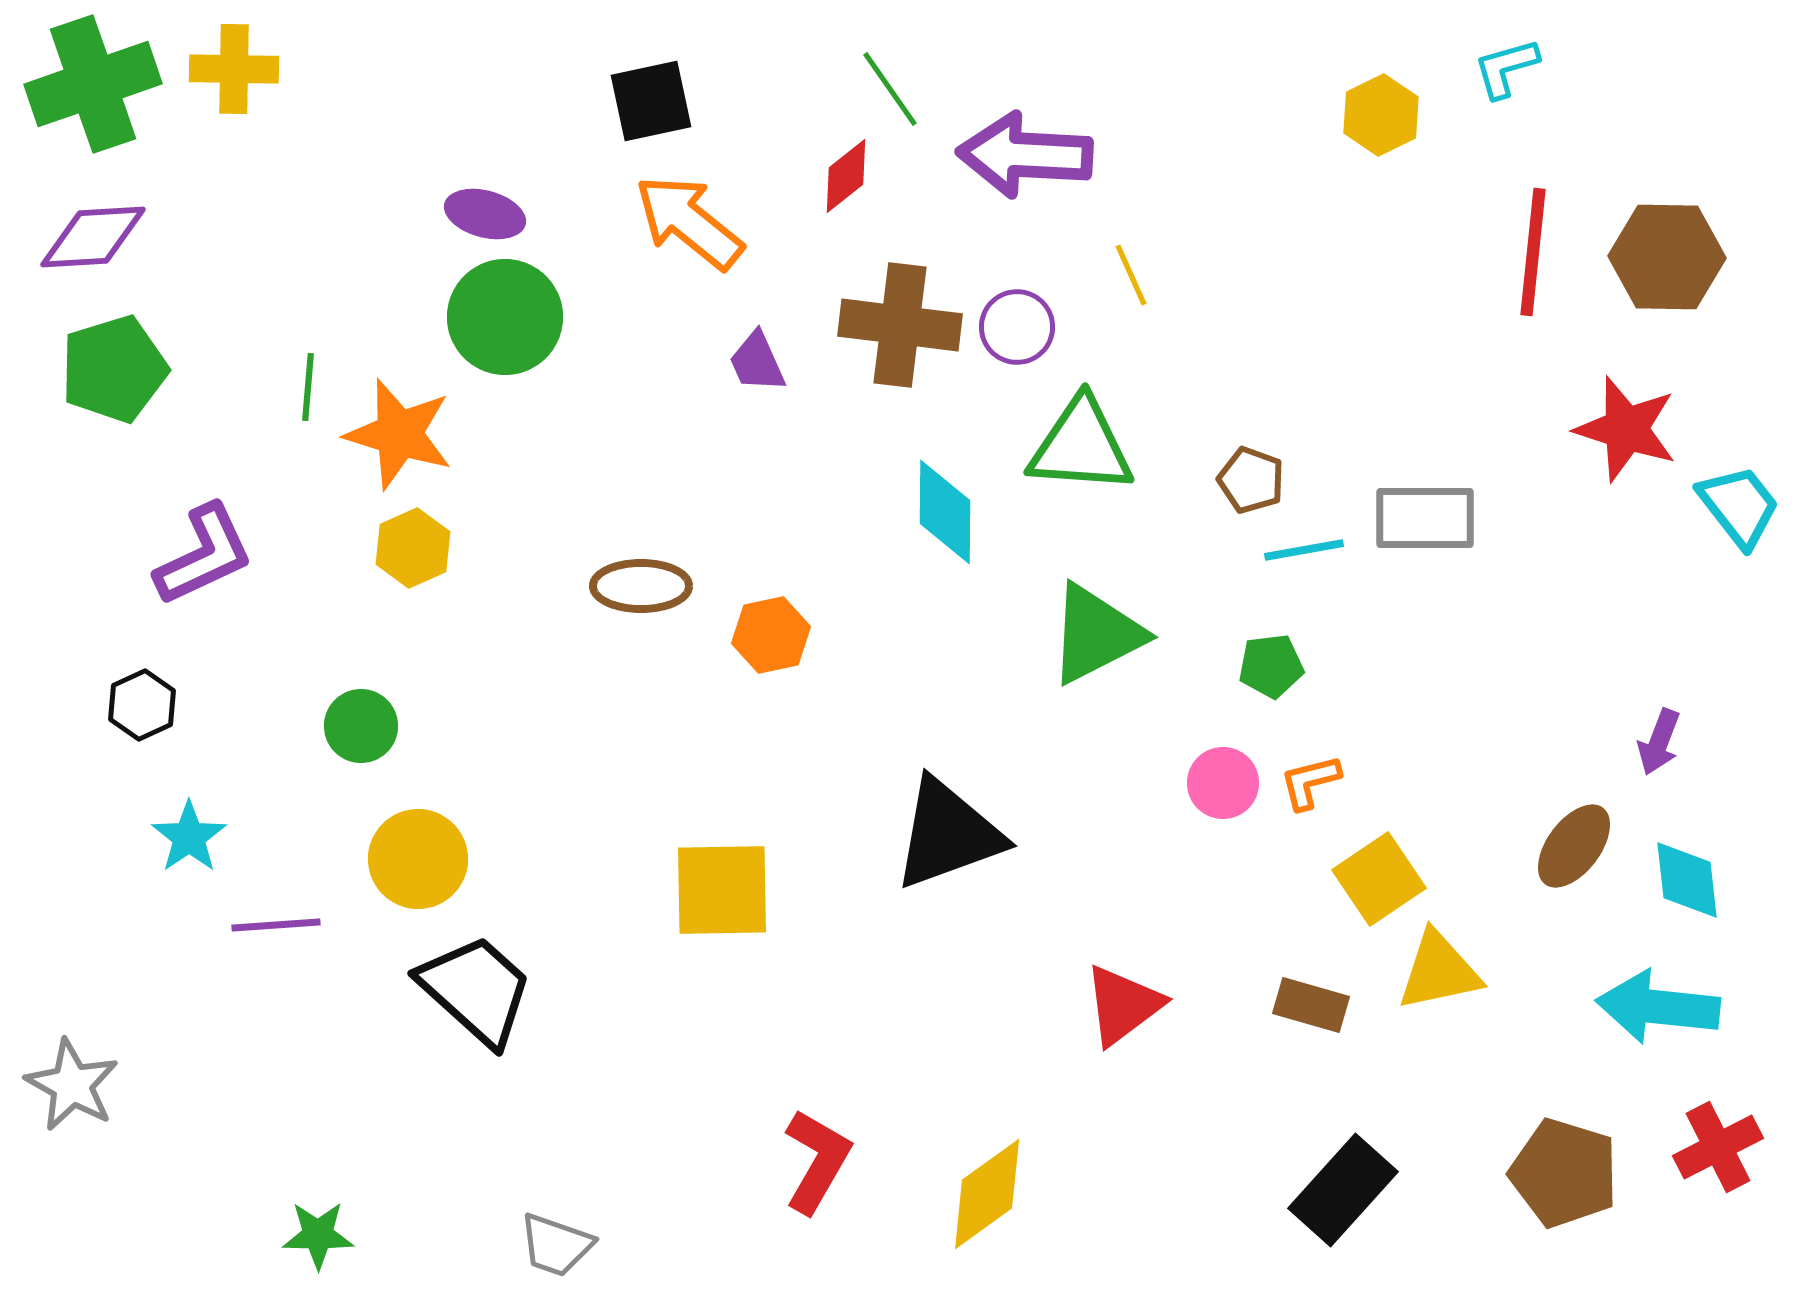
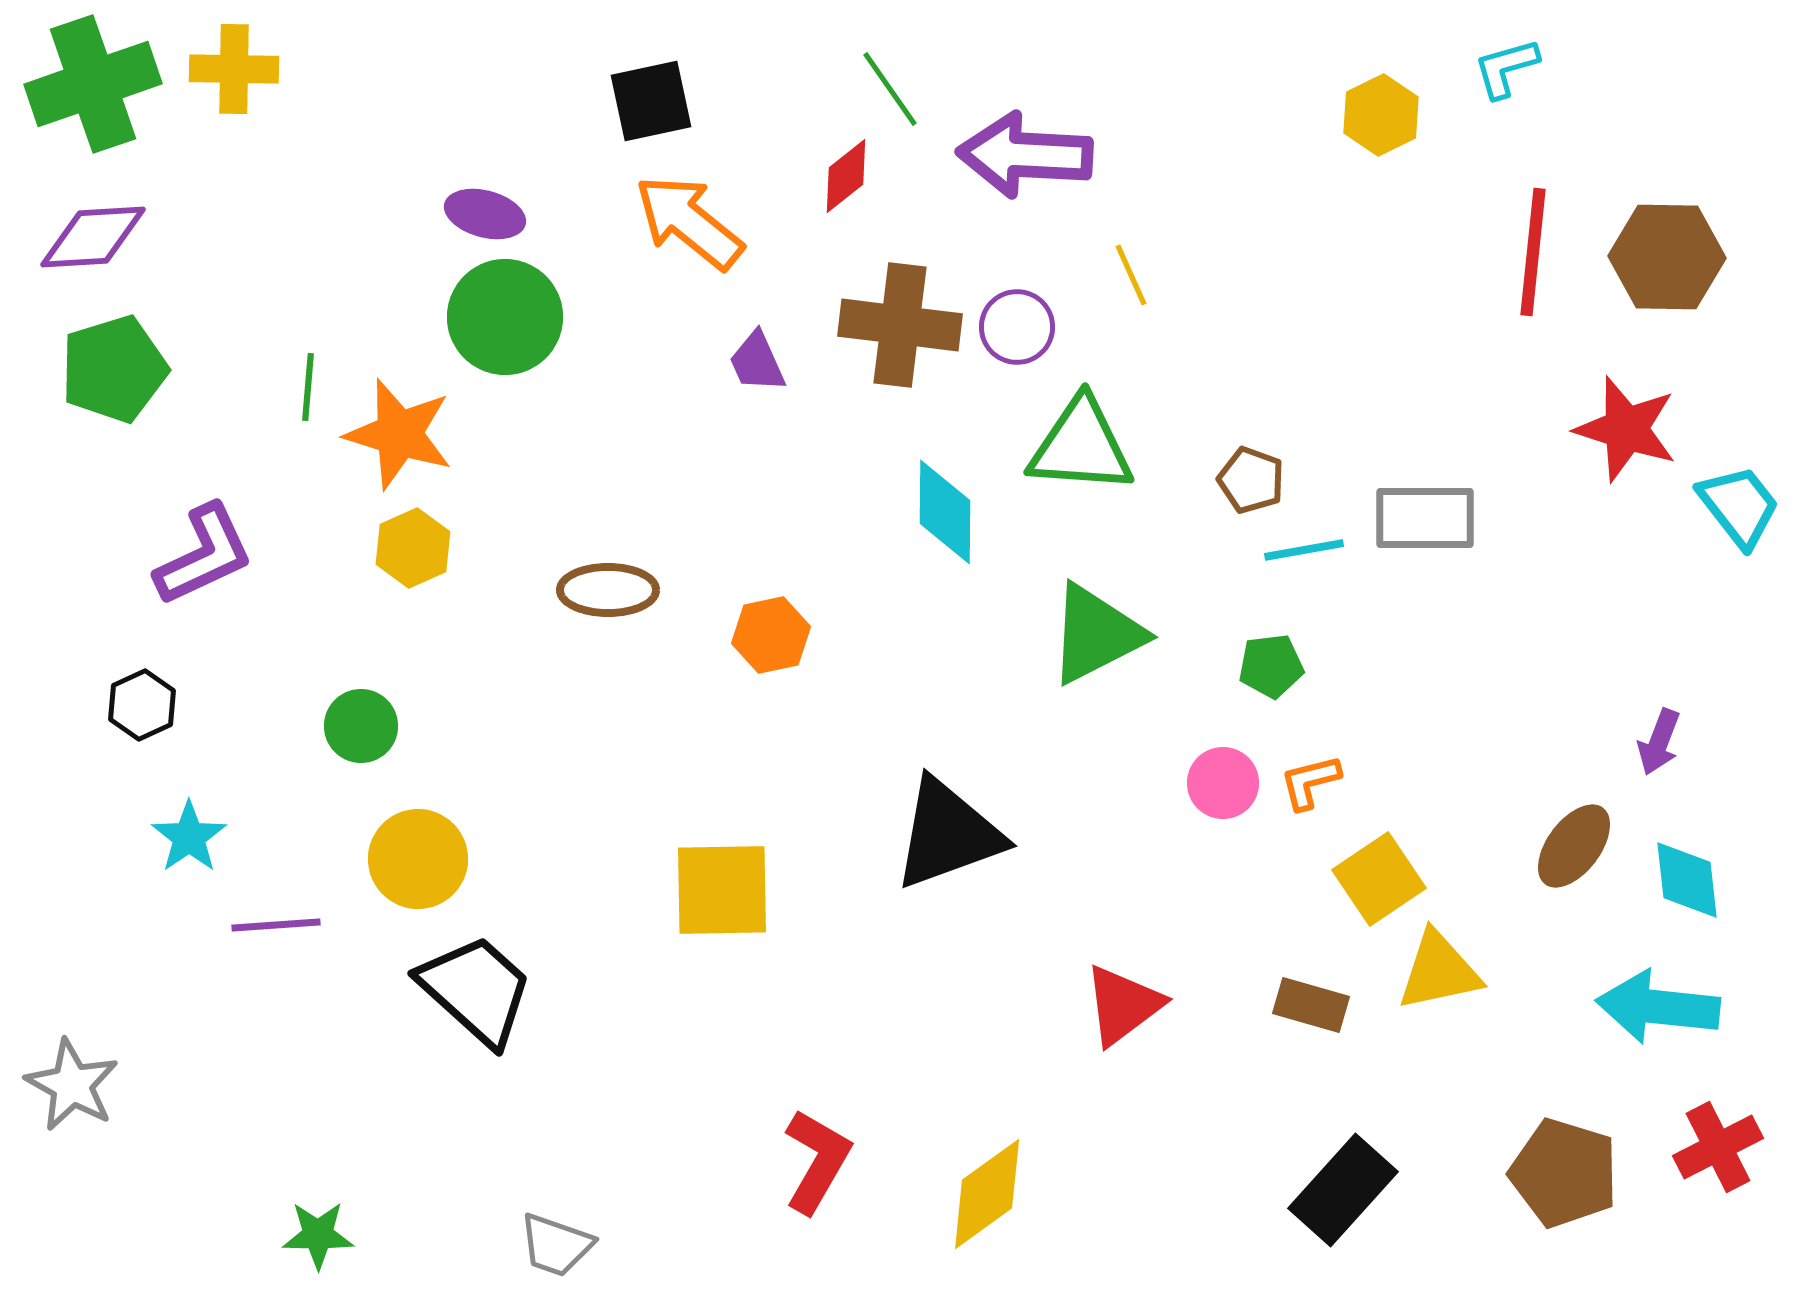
brown ellipse at (641, 586): moved 33 px left, 4 px down
